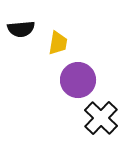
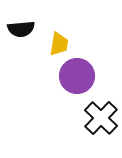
yellow trapezoid: moved 1 px right, 1 px down
purple circle: moved 1 px left, 4 px up
